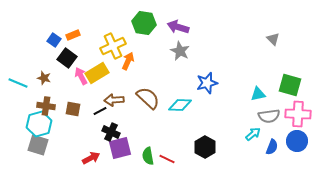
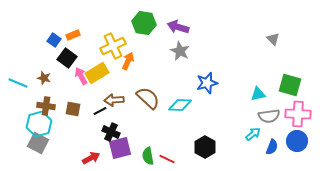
gray square: moved 2 px up; rotated 10 degrees clockwise
